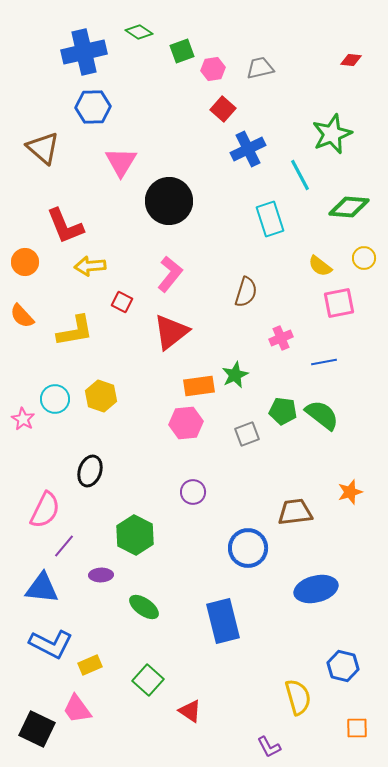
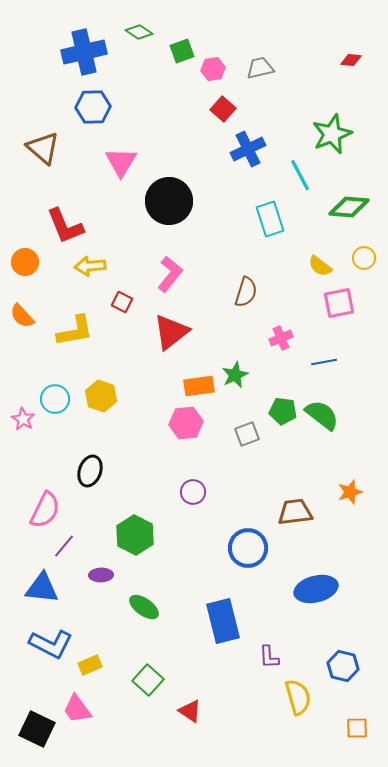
purple L-shape at (269, 747): moved 90 px up; rotated 25 degrees clockwise
